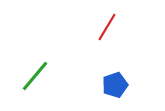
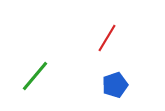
red line: moved 11 px down
